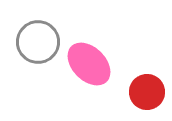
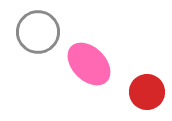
gray circle: moved 10 px up
